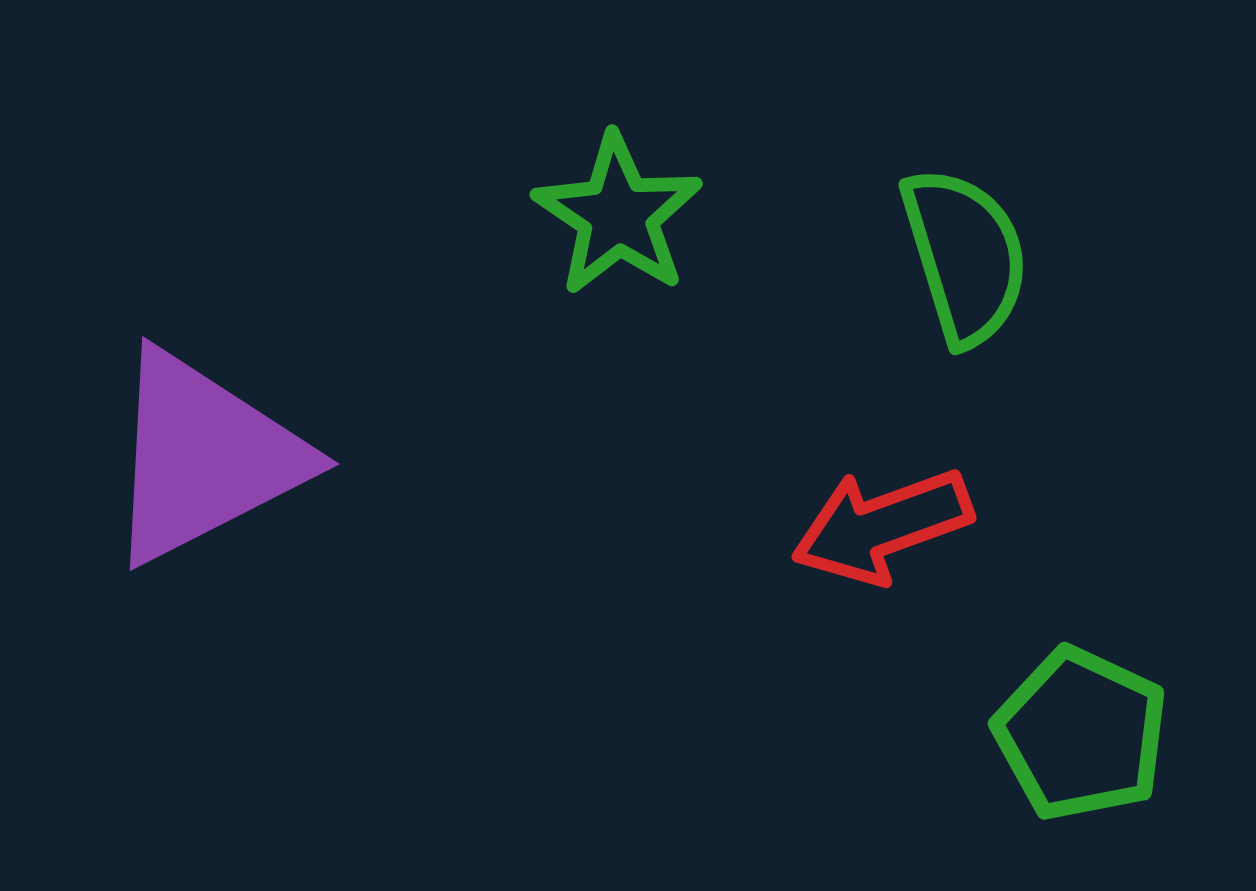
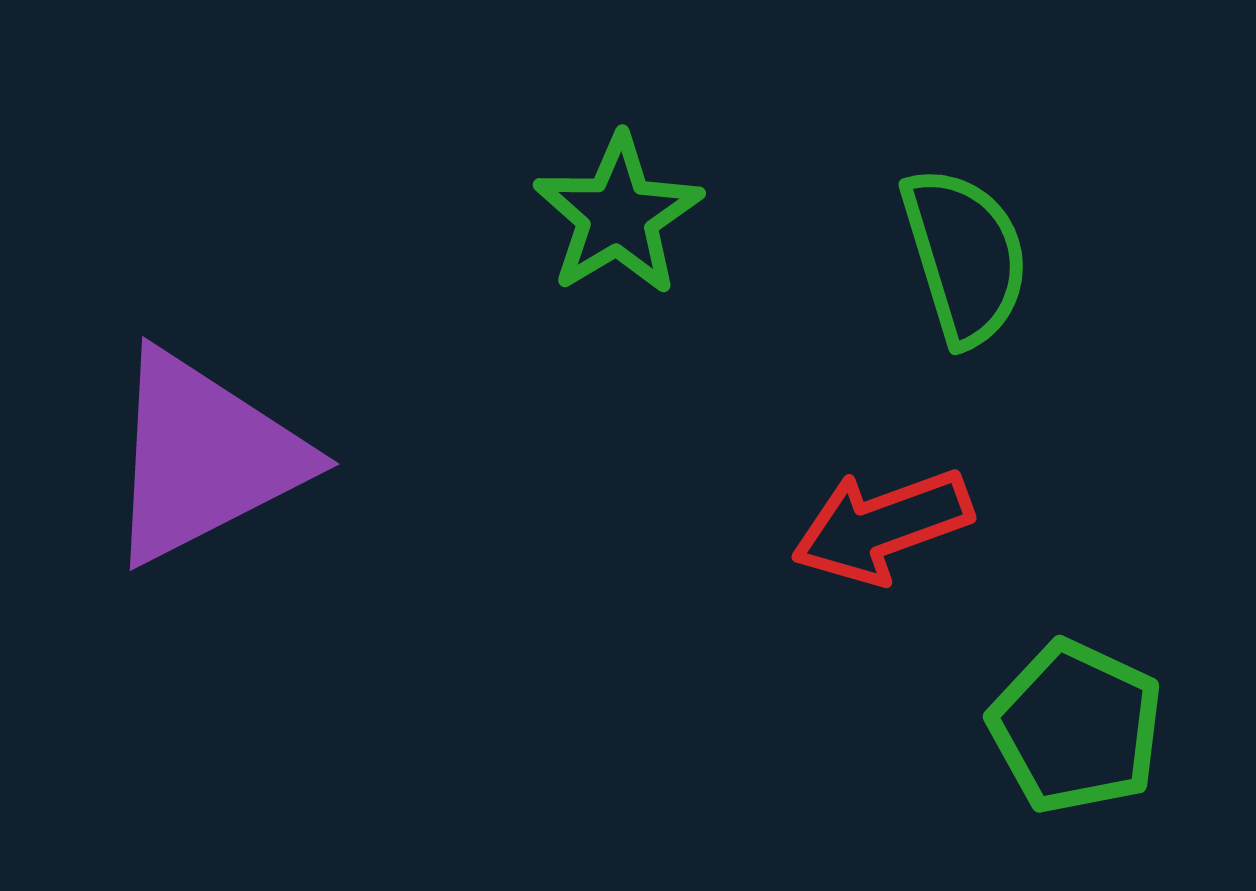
green star: rotated 7 degrees clockwise
green pentagon: moved 5 px left, 7 px up
